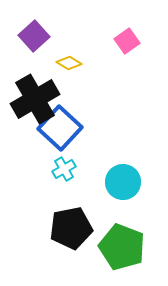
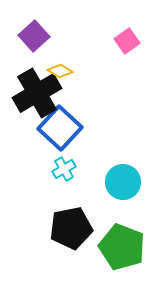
yellow diamond: moved 9 px left, 8 px down
black cross: moved 2 px right, 6 px up
